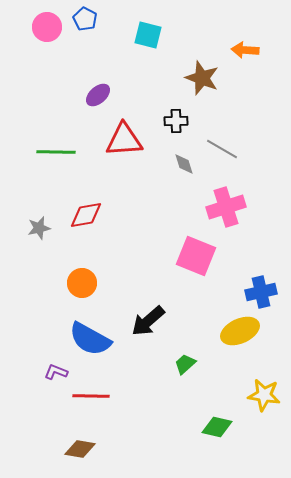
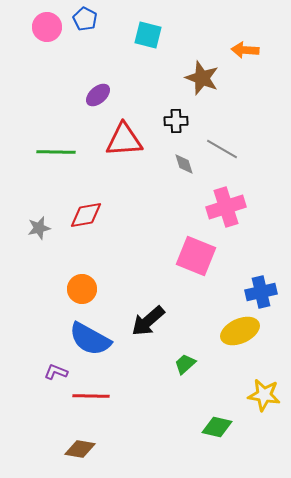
orange circle: moved 6 px down
